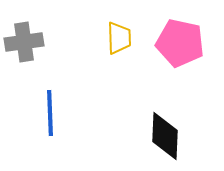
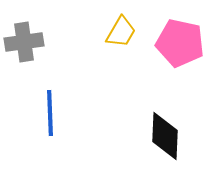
yellow trapezoid: moved 2 px right, 6 px up; rotated 32 degrees clockwise
